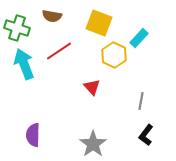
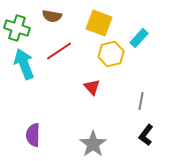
yellow hexagon: moved 3 px left, 1 px up; rotated 20 degrees clockwise
